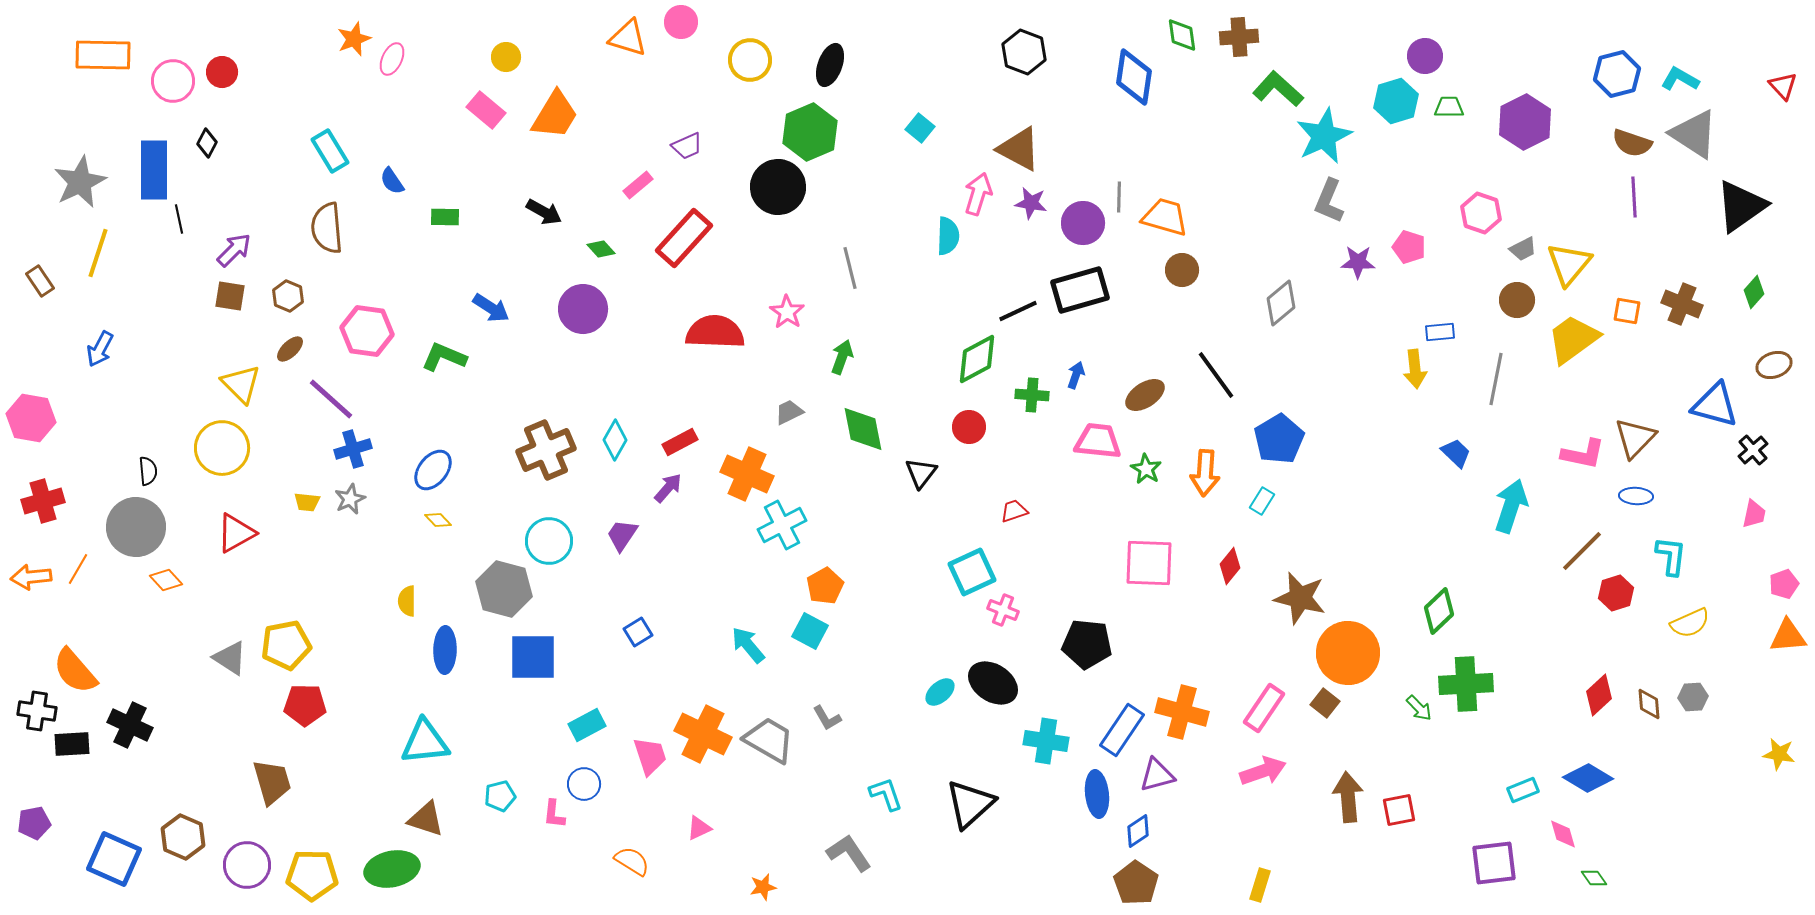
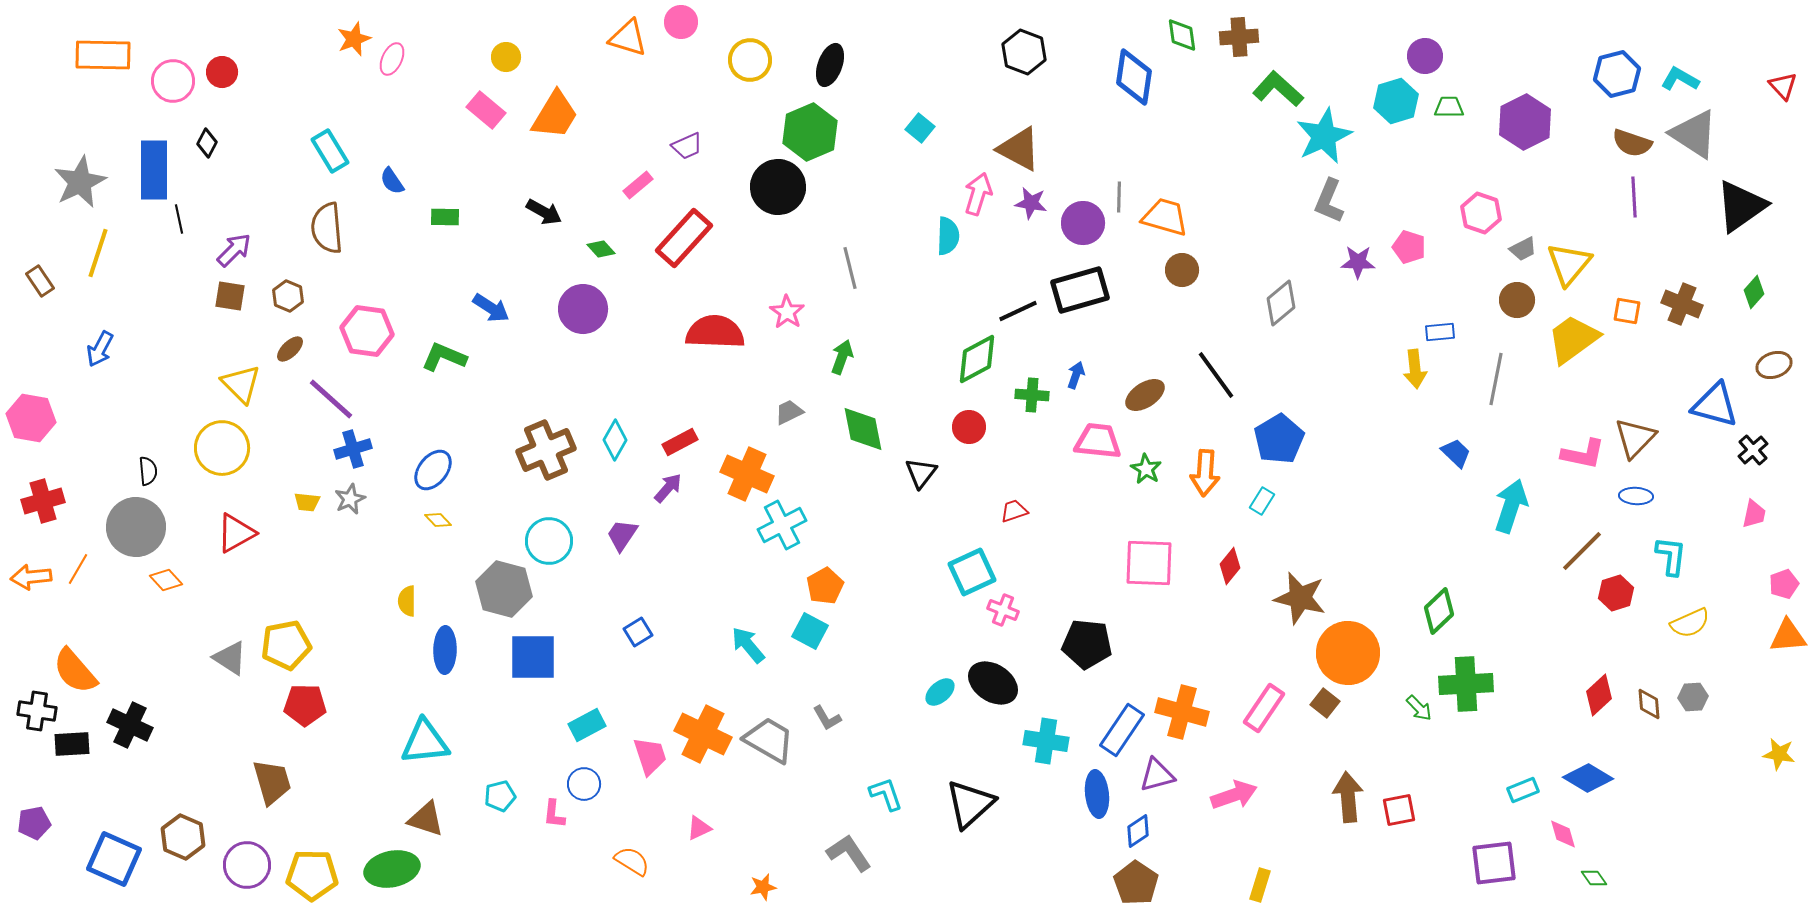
pink arrow at (1263, 771): moved 29 px left, 24 px down
